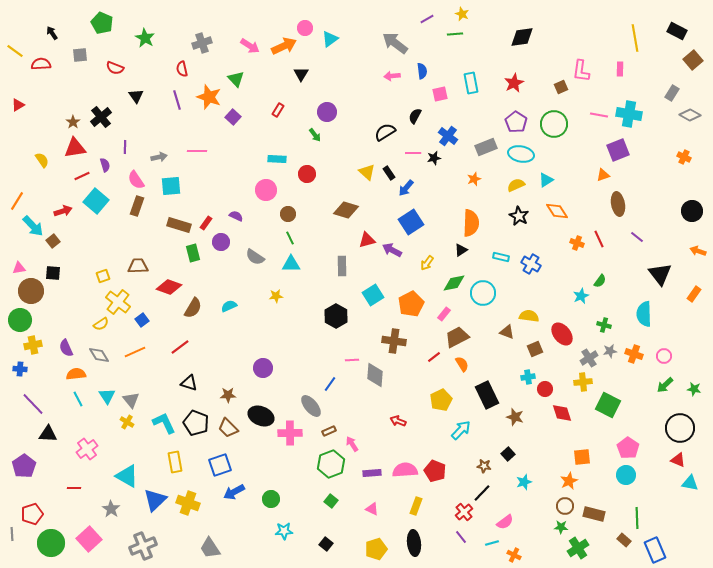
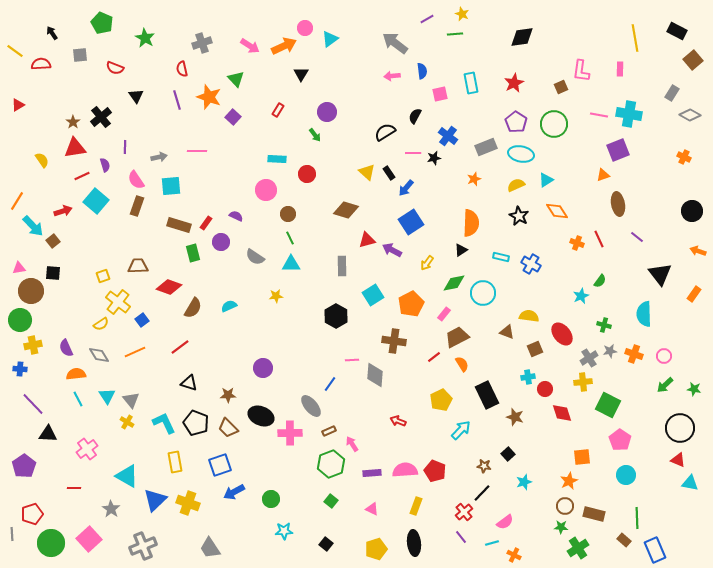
pink pentagon at (628, 448): moved 8 px left, 8 px up
